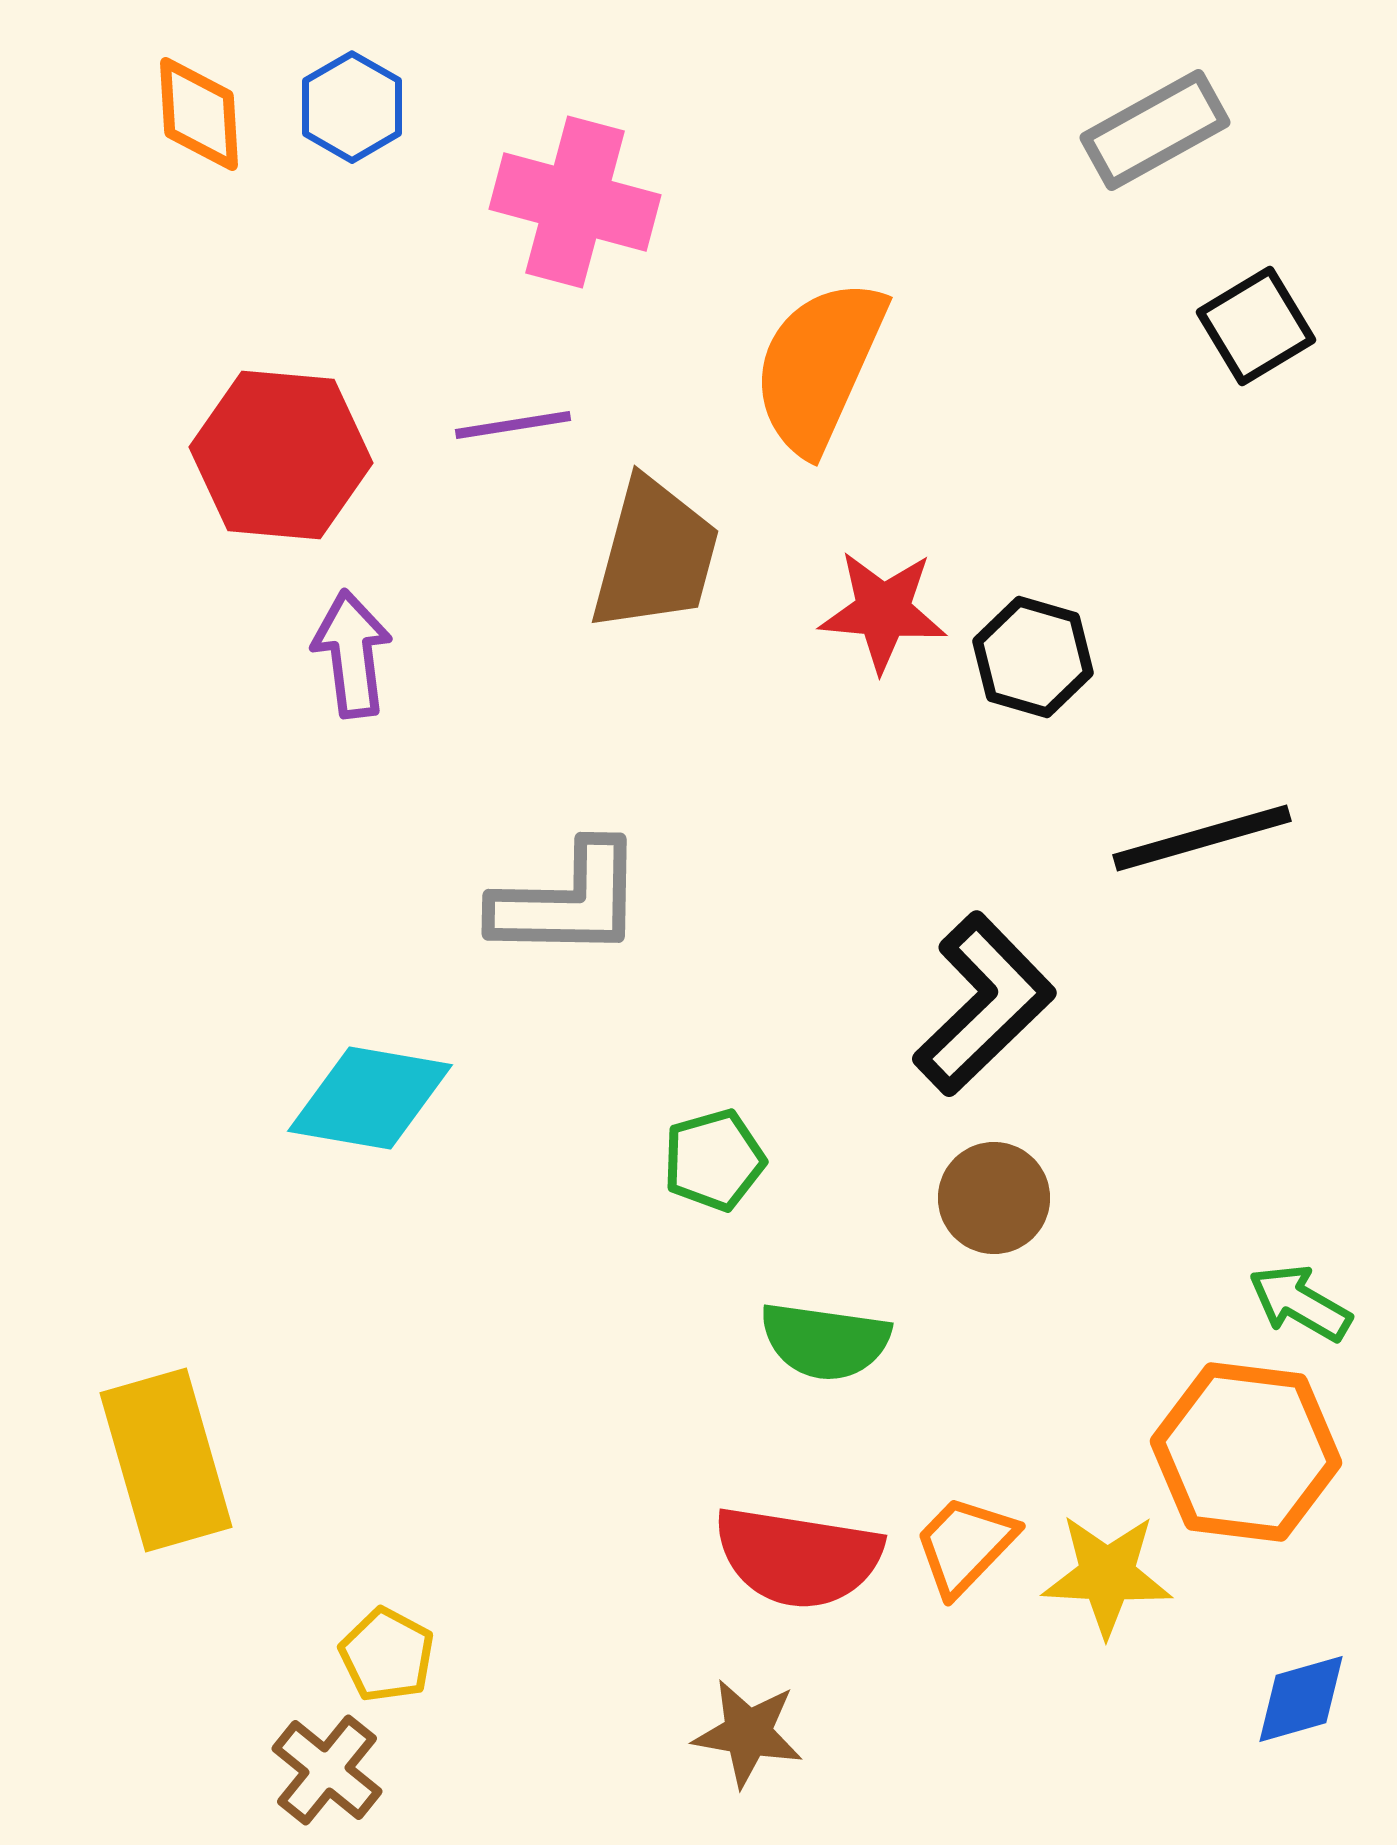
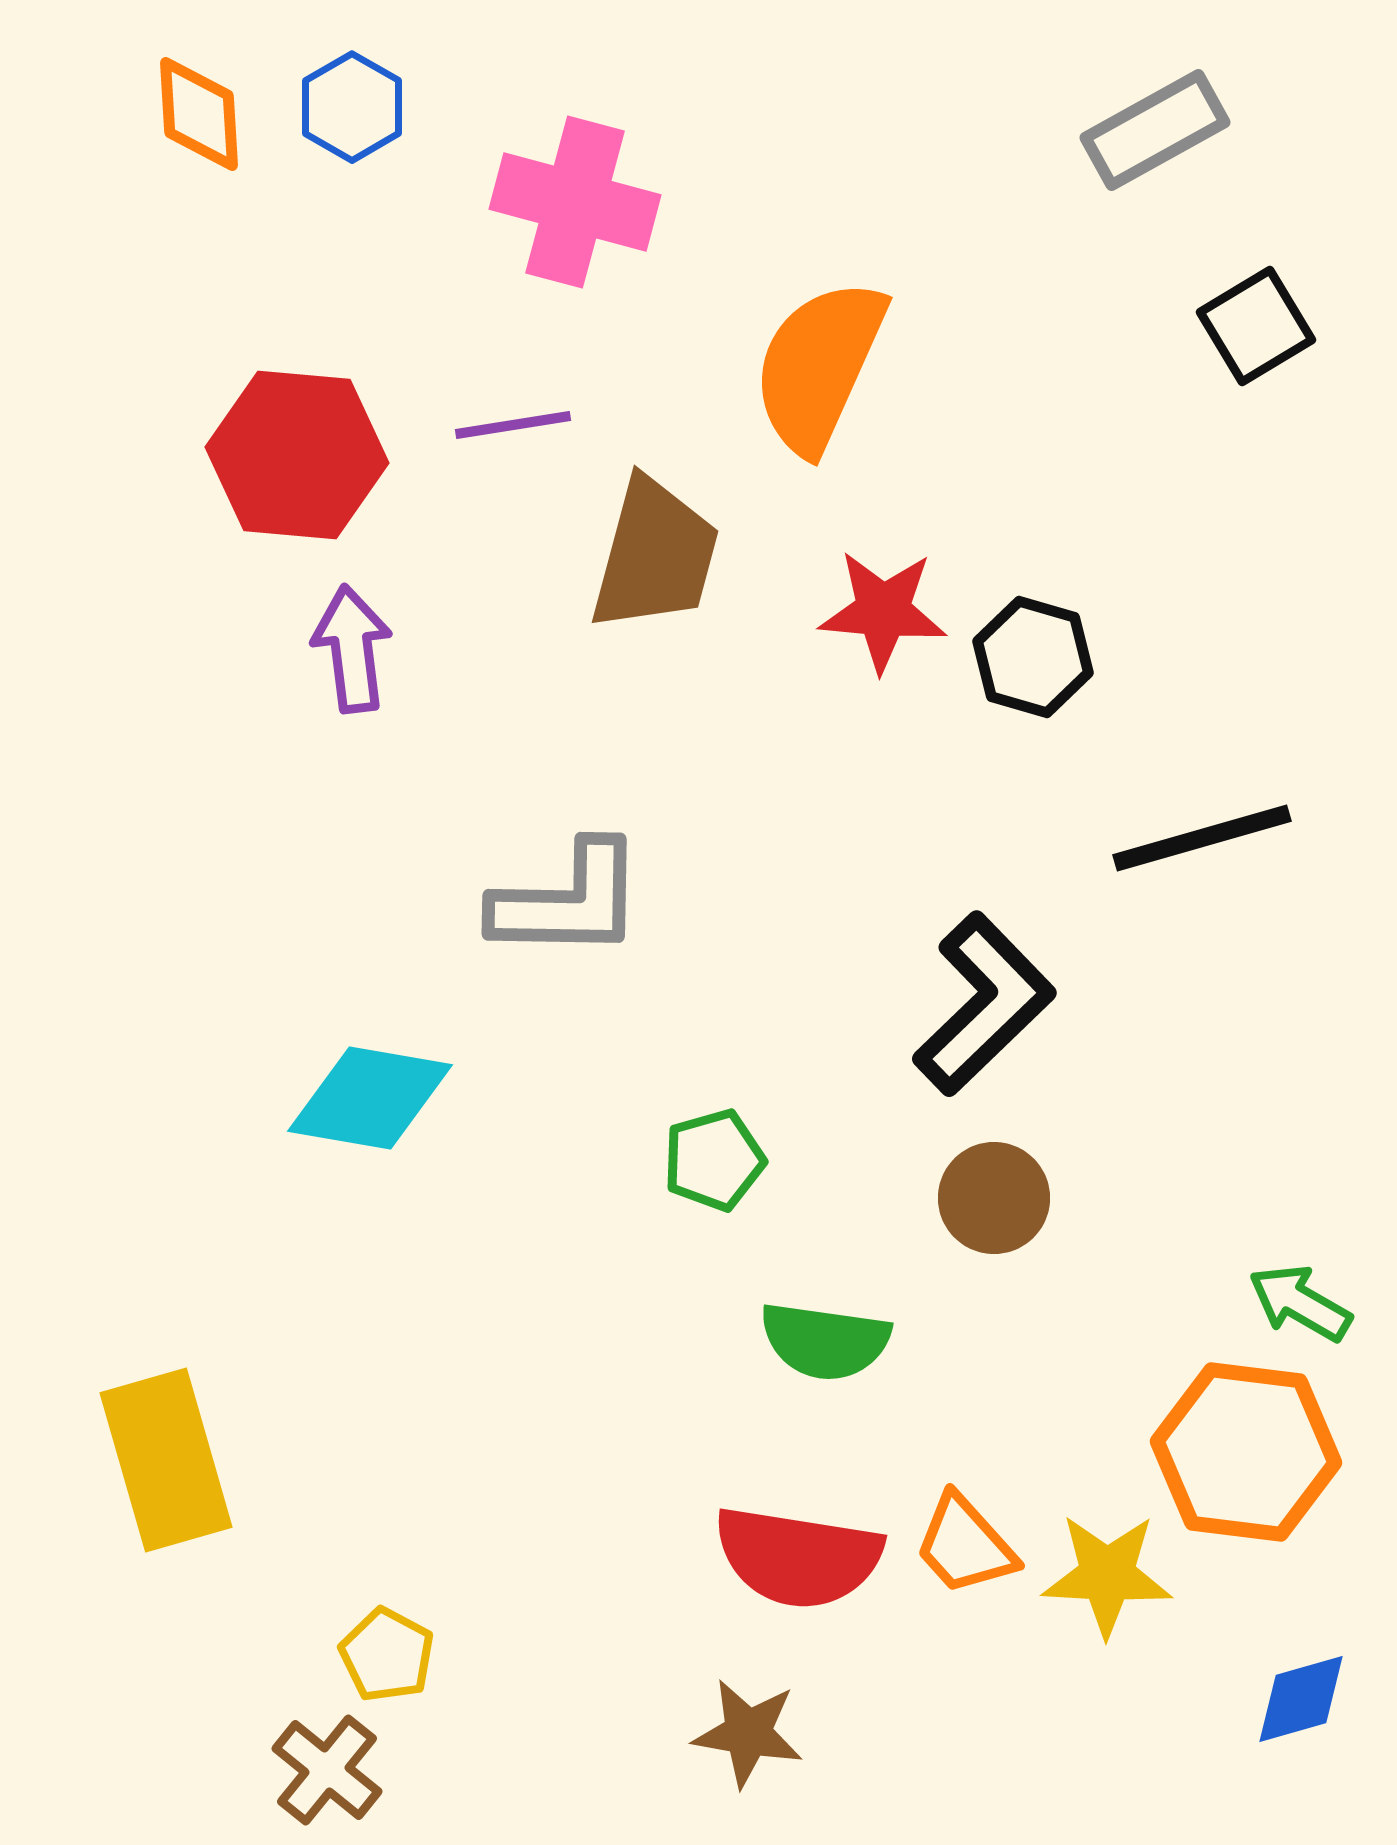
red hexagon: moved 16 px right
purple arrow: moved 5 px up
orange trapezoid: rotated 86 degrees counterclockwise
